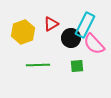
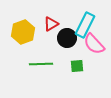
black circle: moved 4 px left
green line: moved 3 px right, 1 px up
